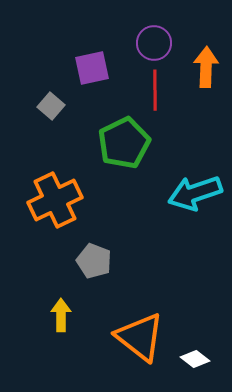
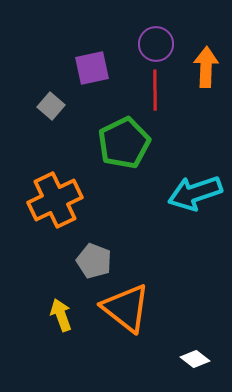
purple circle: moved 2 px right, 1 px down
yellow arrow: rotated 20 degrees counterclockwise
orange triangle: moved 14 px left, 29 px up
